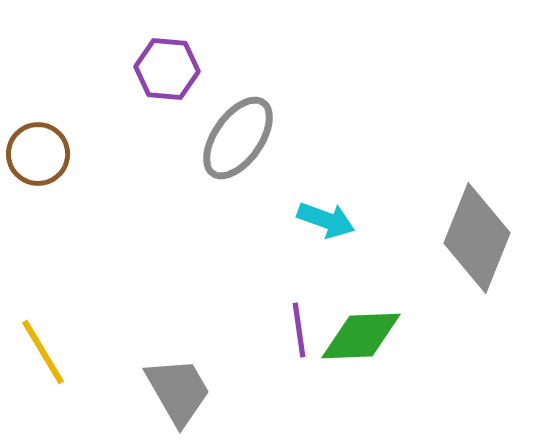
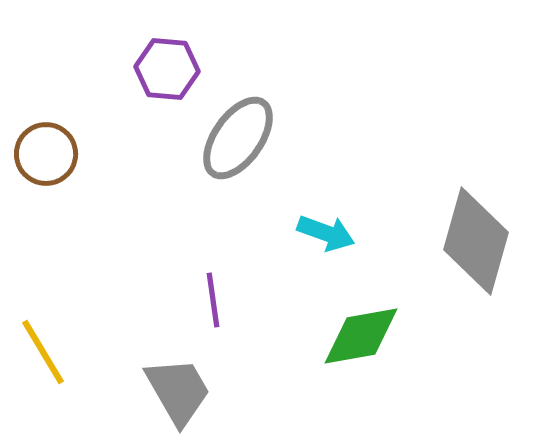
brown circle: moved 8 px right
cyan arrow: moved 13 px down
gray diamond: moved 1 px left, 3 px down; rotated 6 degrees counterclockwise
purple line: moved 86 px left, 30 px up
green diamond: rotated 8 degrees counterclockwise
